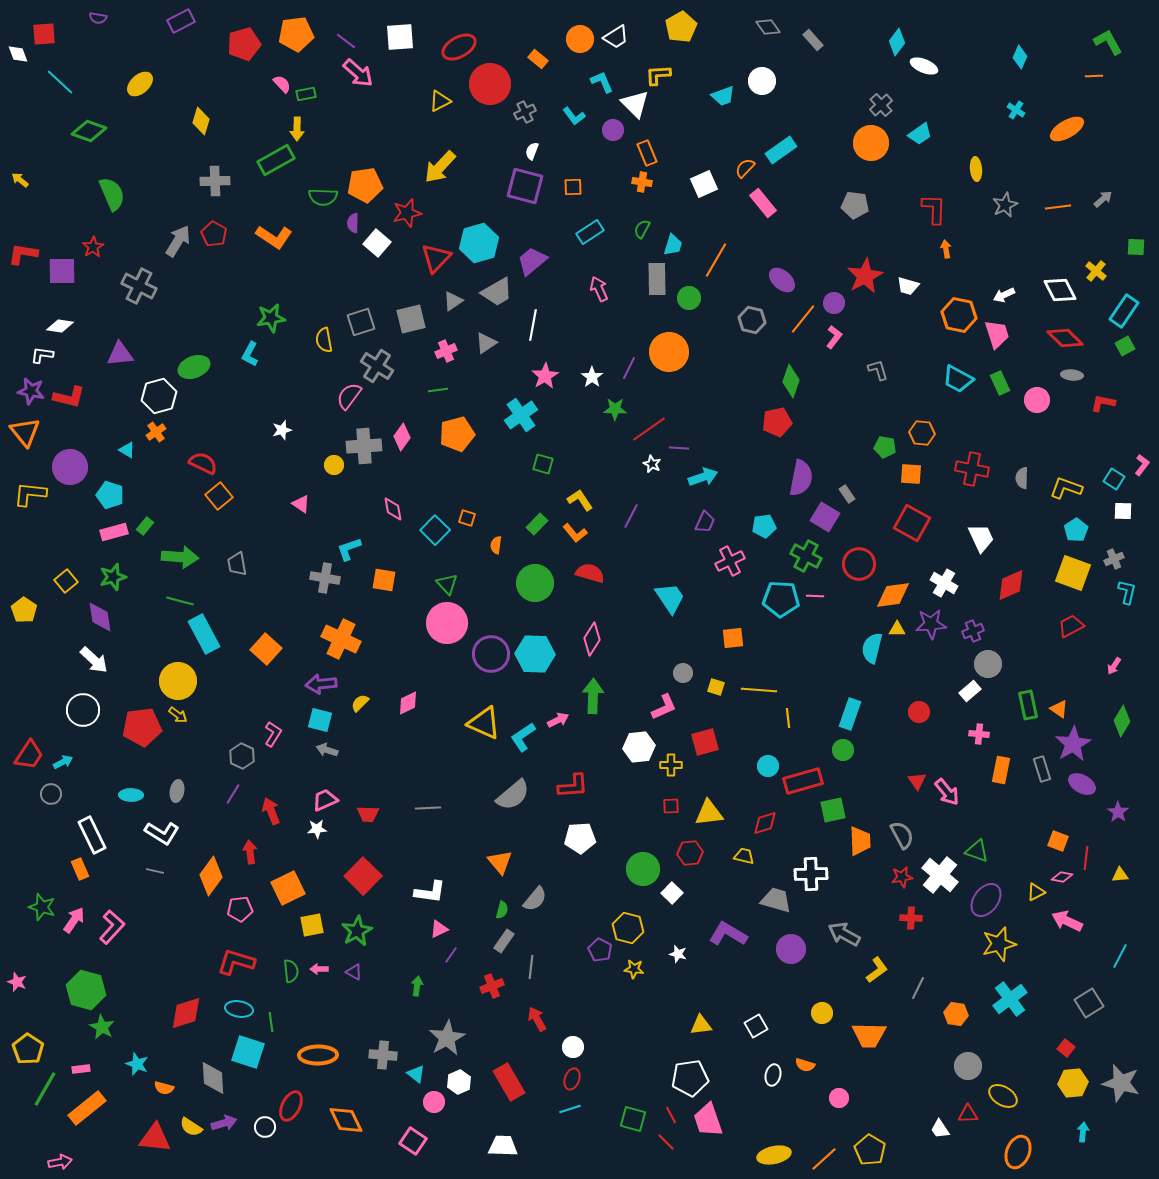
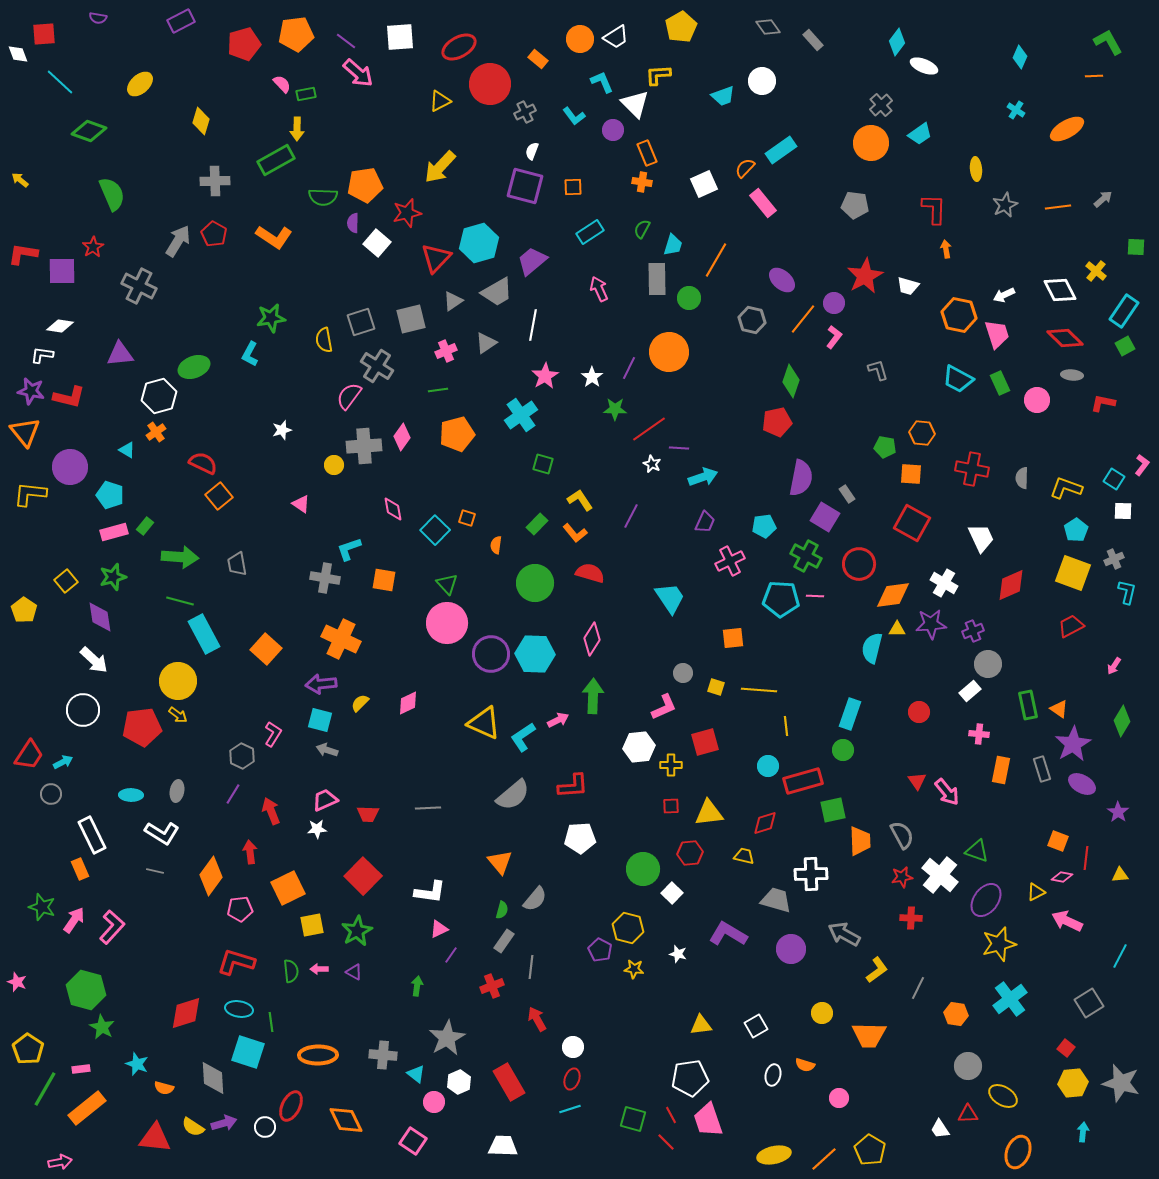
yellow line at (788, 718): moved 2 px left, 8 px down
yellow semicircle at (191, 1127): moved 2 px right
